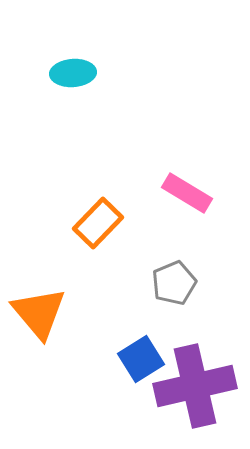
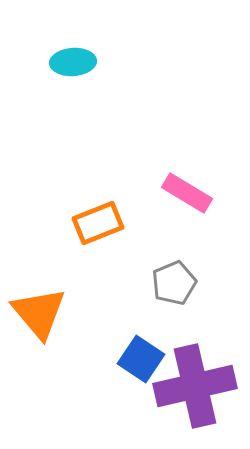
cyan ellipse: moved 11 px up
orange rectangle: rotated 24 degrees clockwise
blue square: rotated 24 degrees counterclockwise
